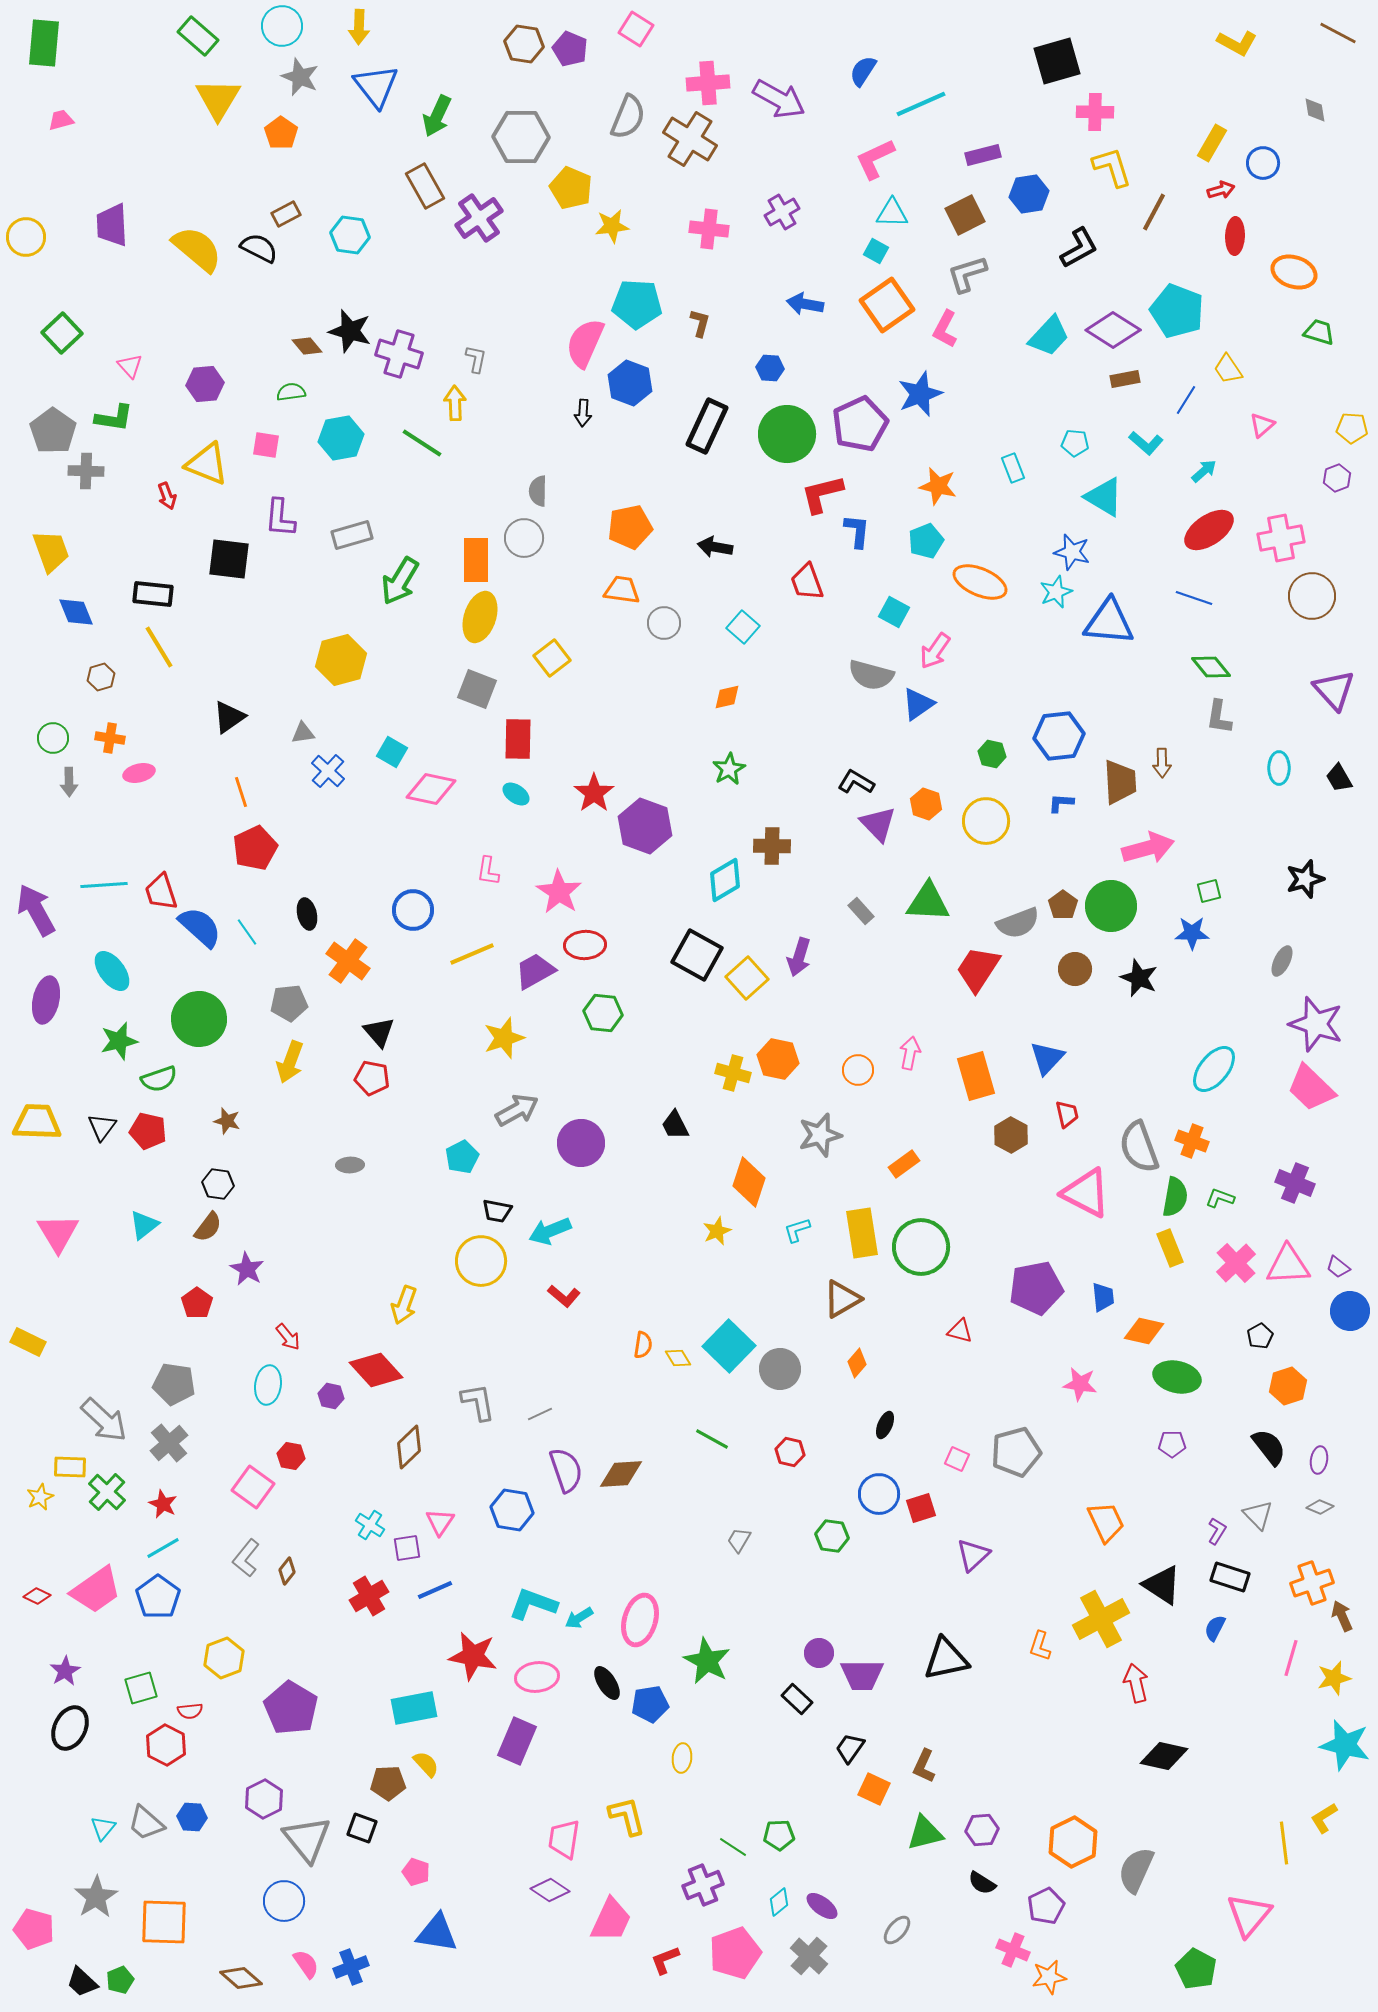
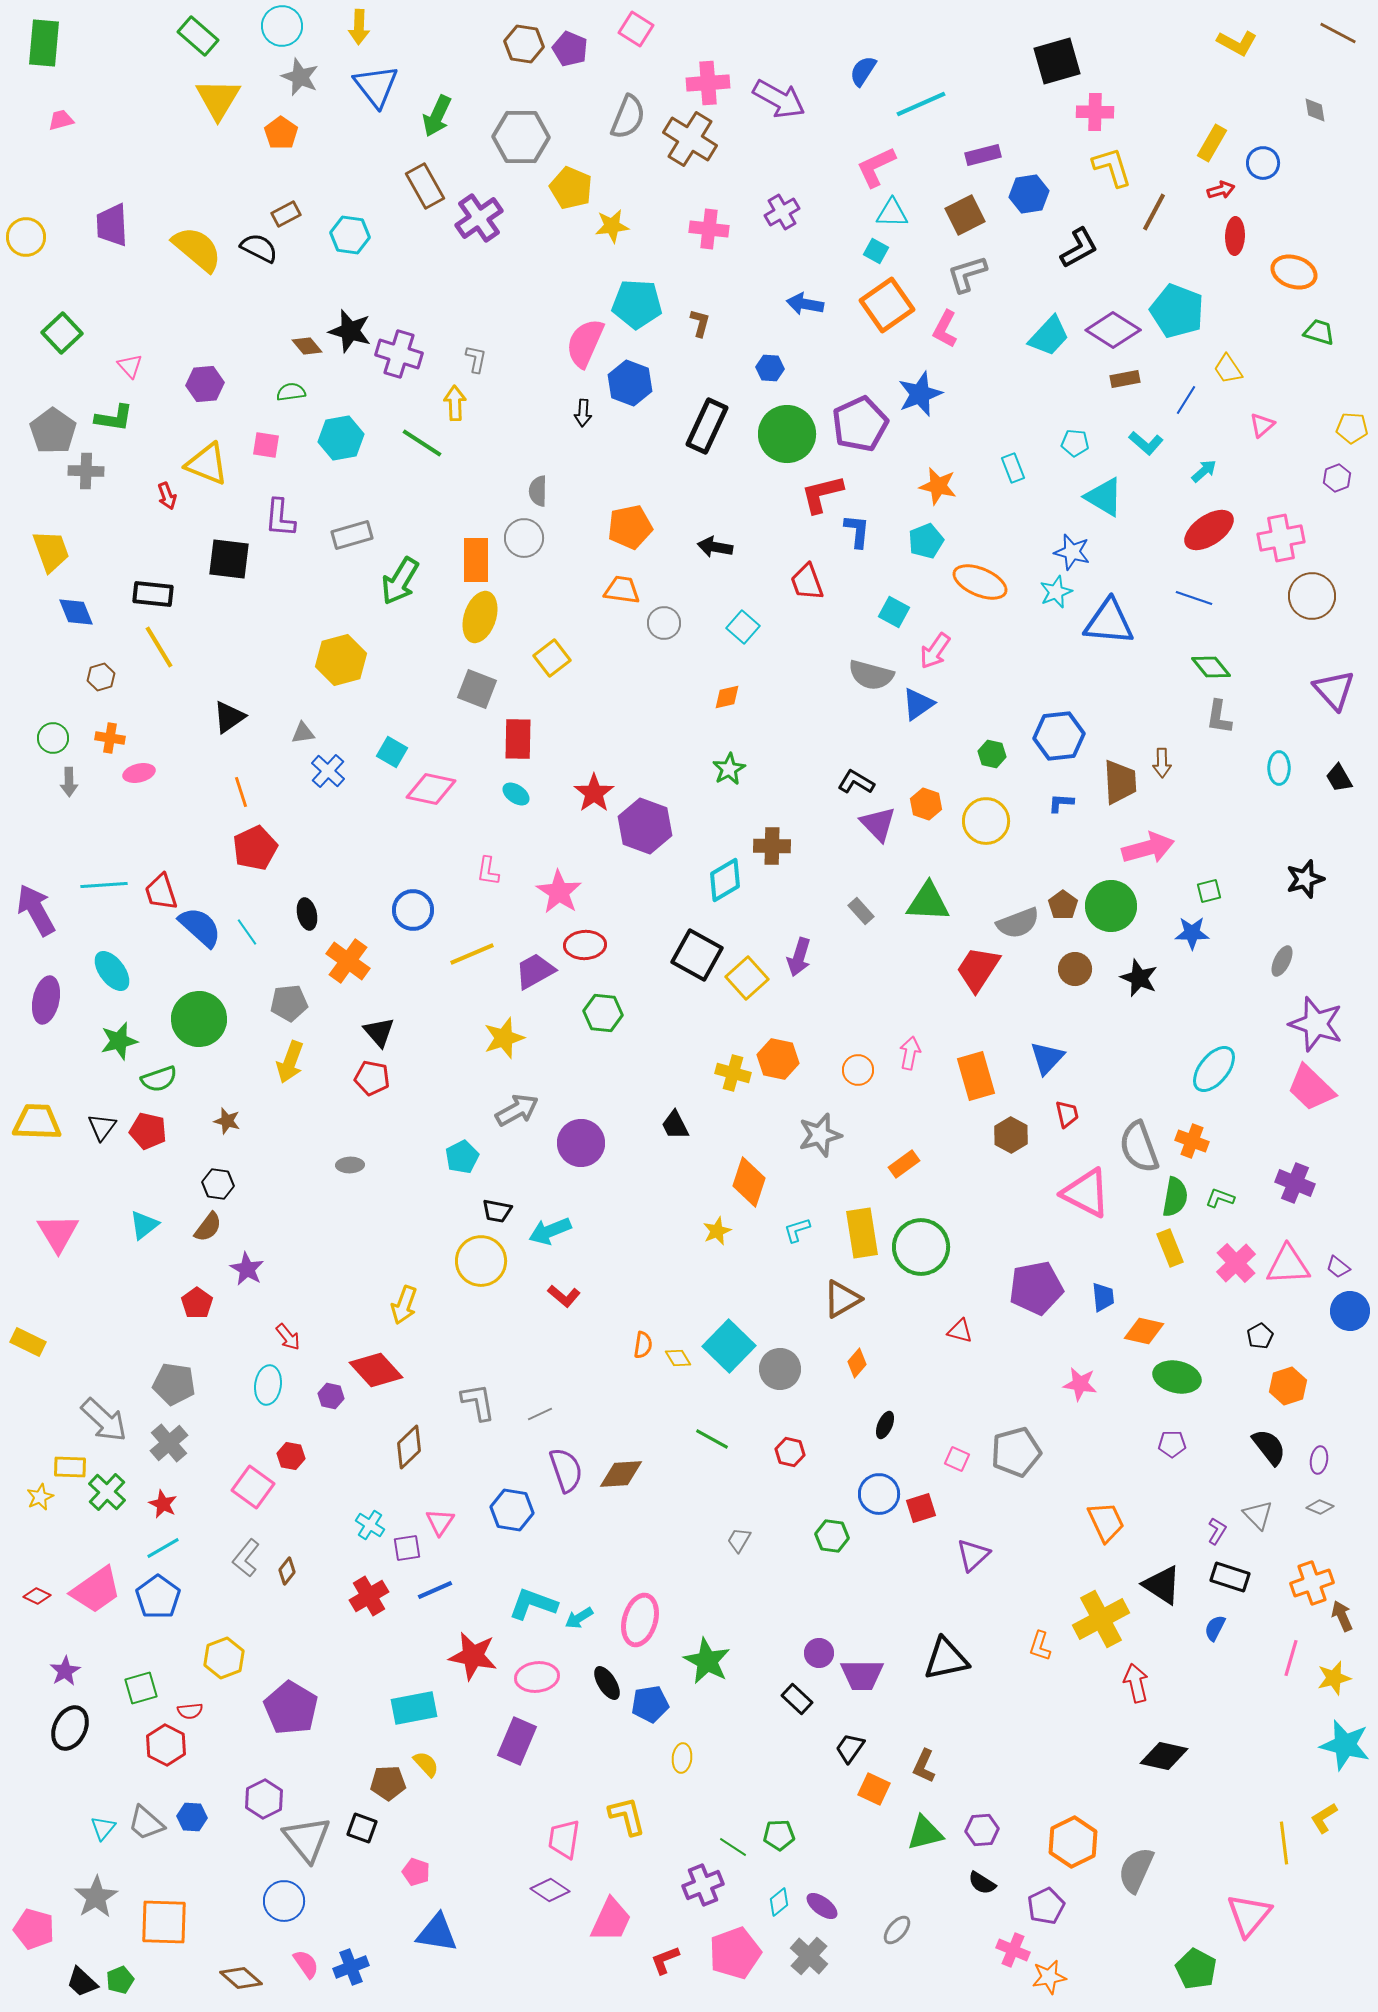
pink L-shape at (875, 159): moved 1 px right, 8 px down
